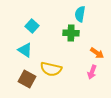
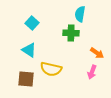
cyan square: moved 3 px up
cyan triangle: moved 4 px right
brown square: moved 1 px left; rotated 24 degrees counterclockwise
